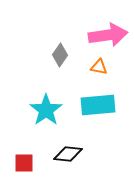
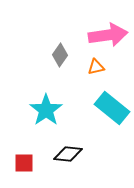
orange triangle: moved 3 px left; rotated 24 degrees counterclockwise
cyan rectangle: moved 14 px right, 3 px down; rotated 44 degrees clockwise
